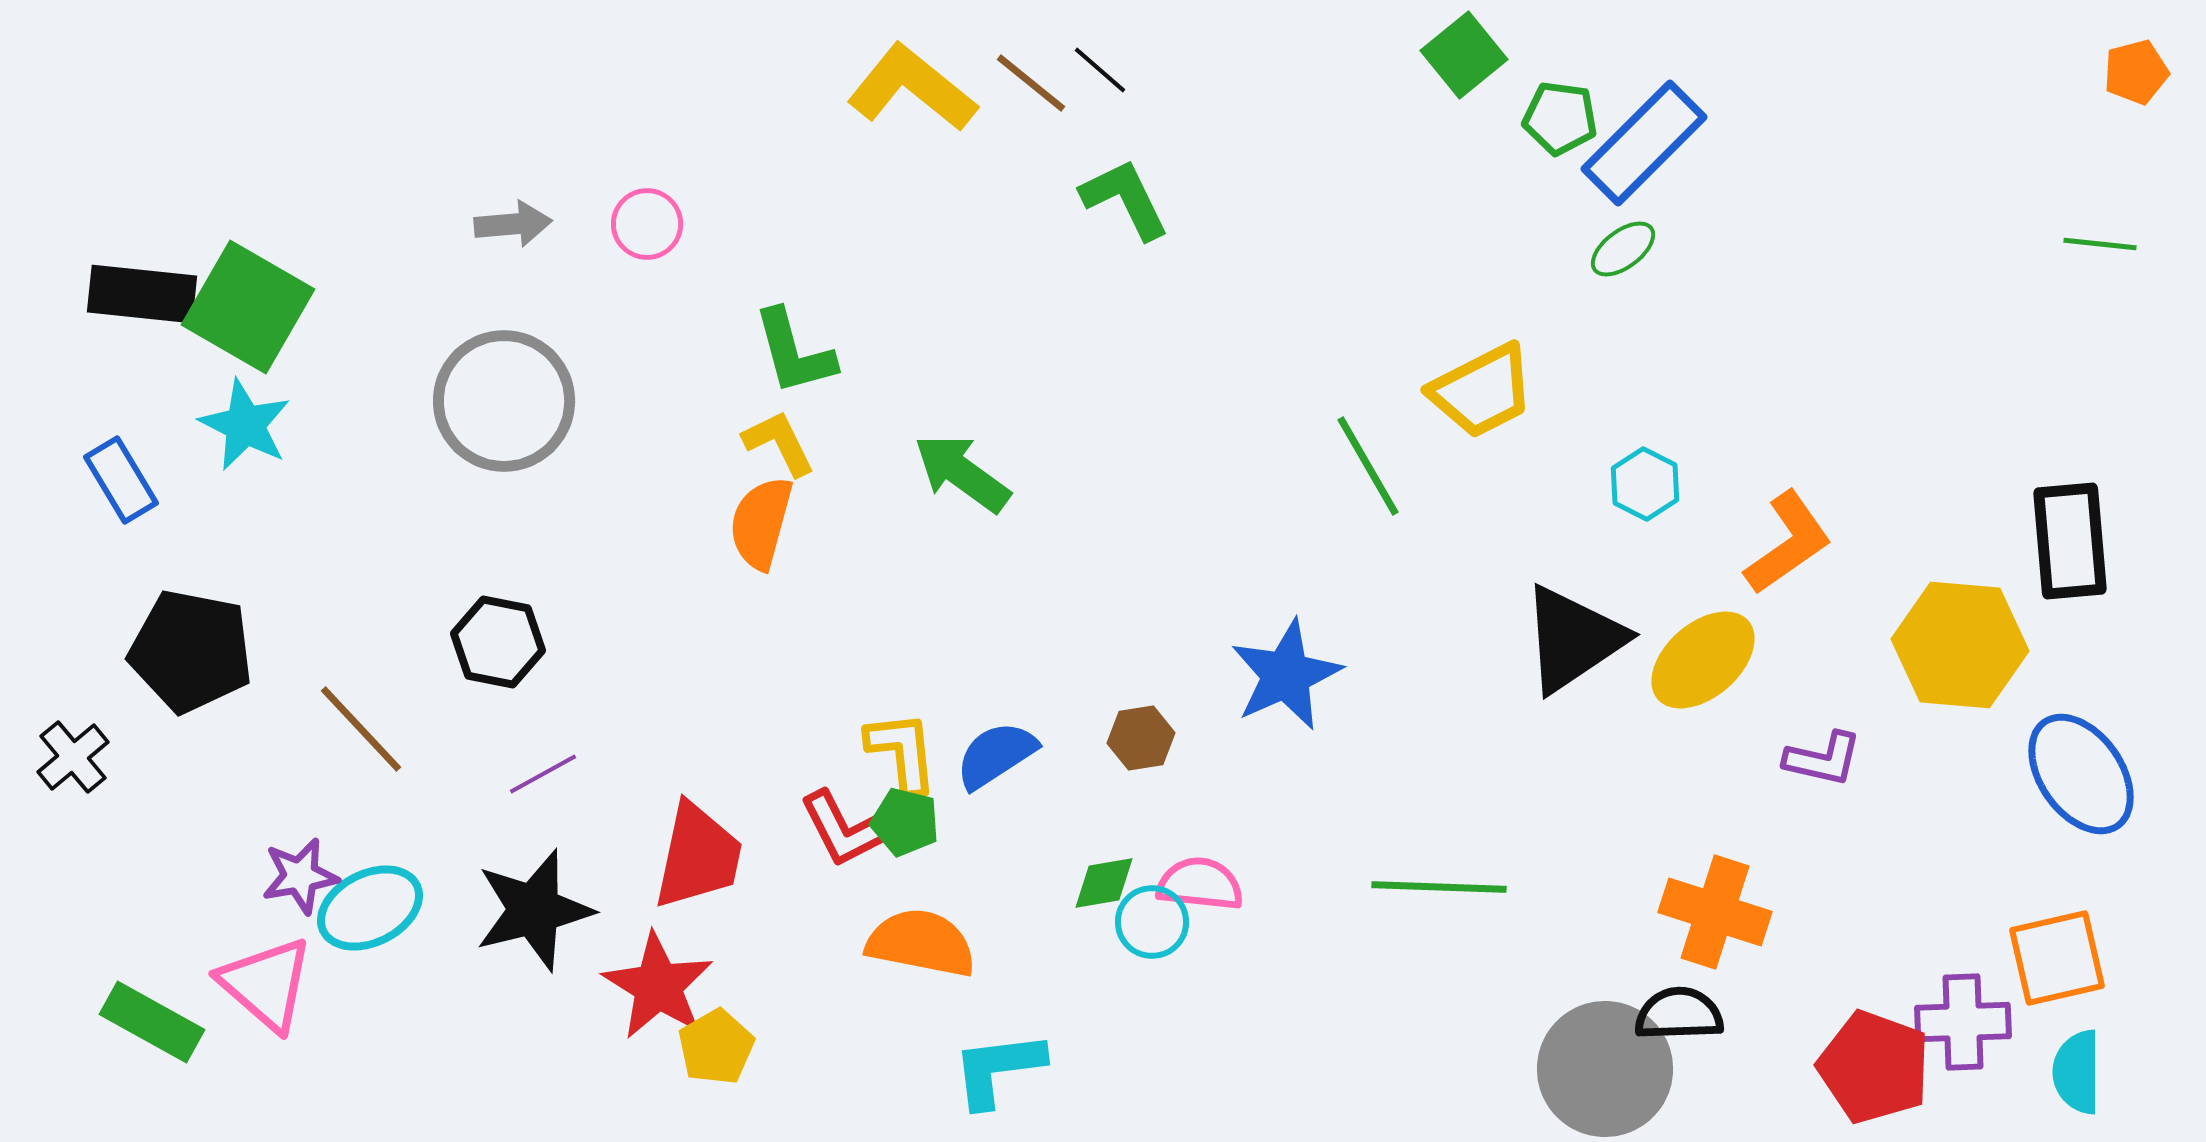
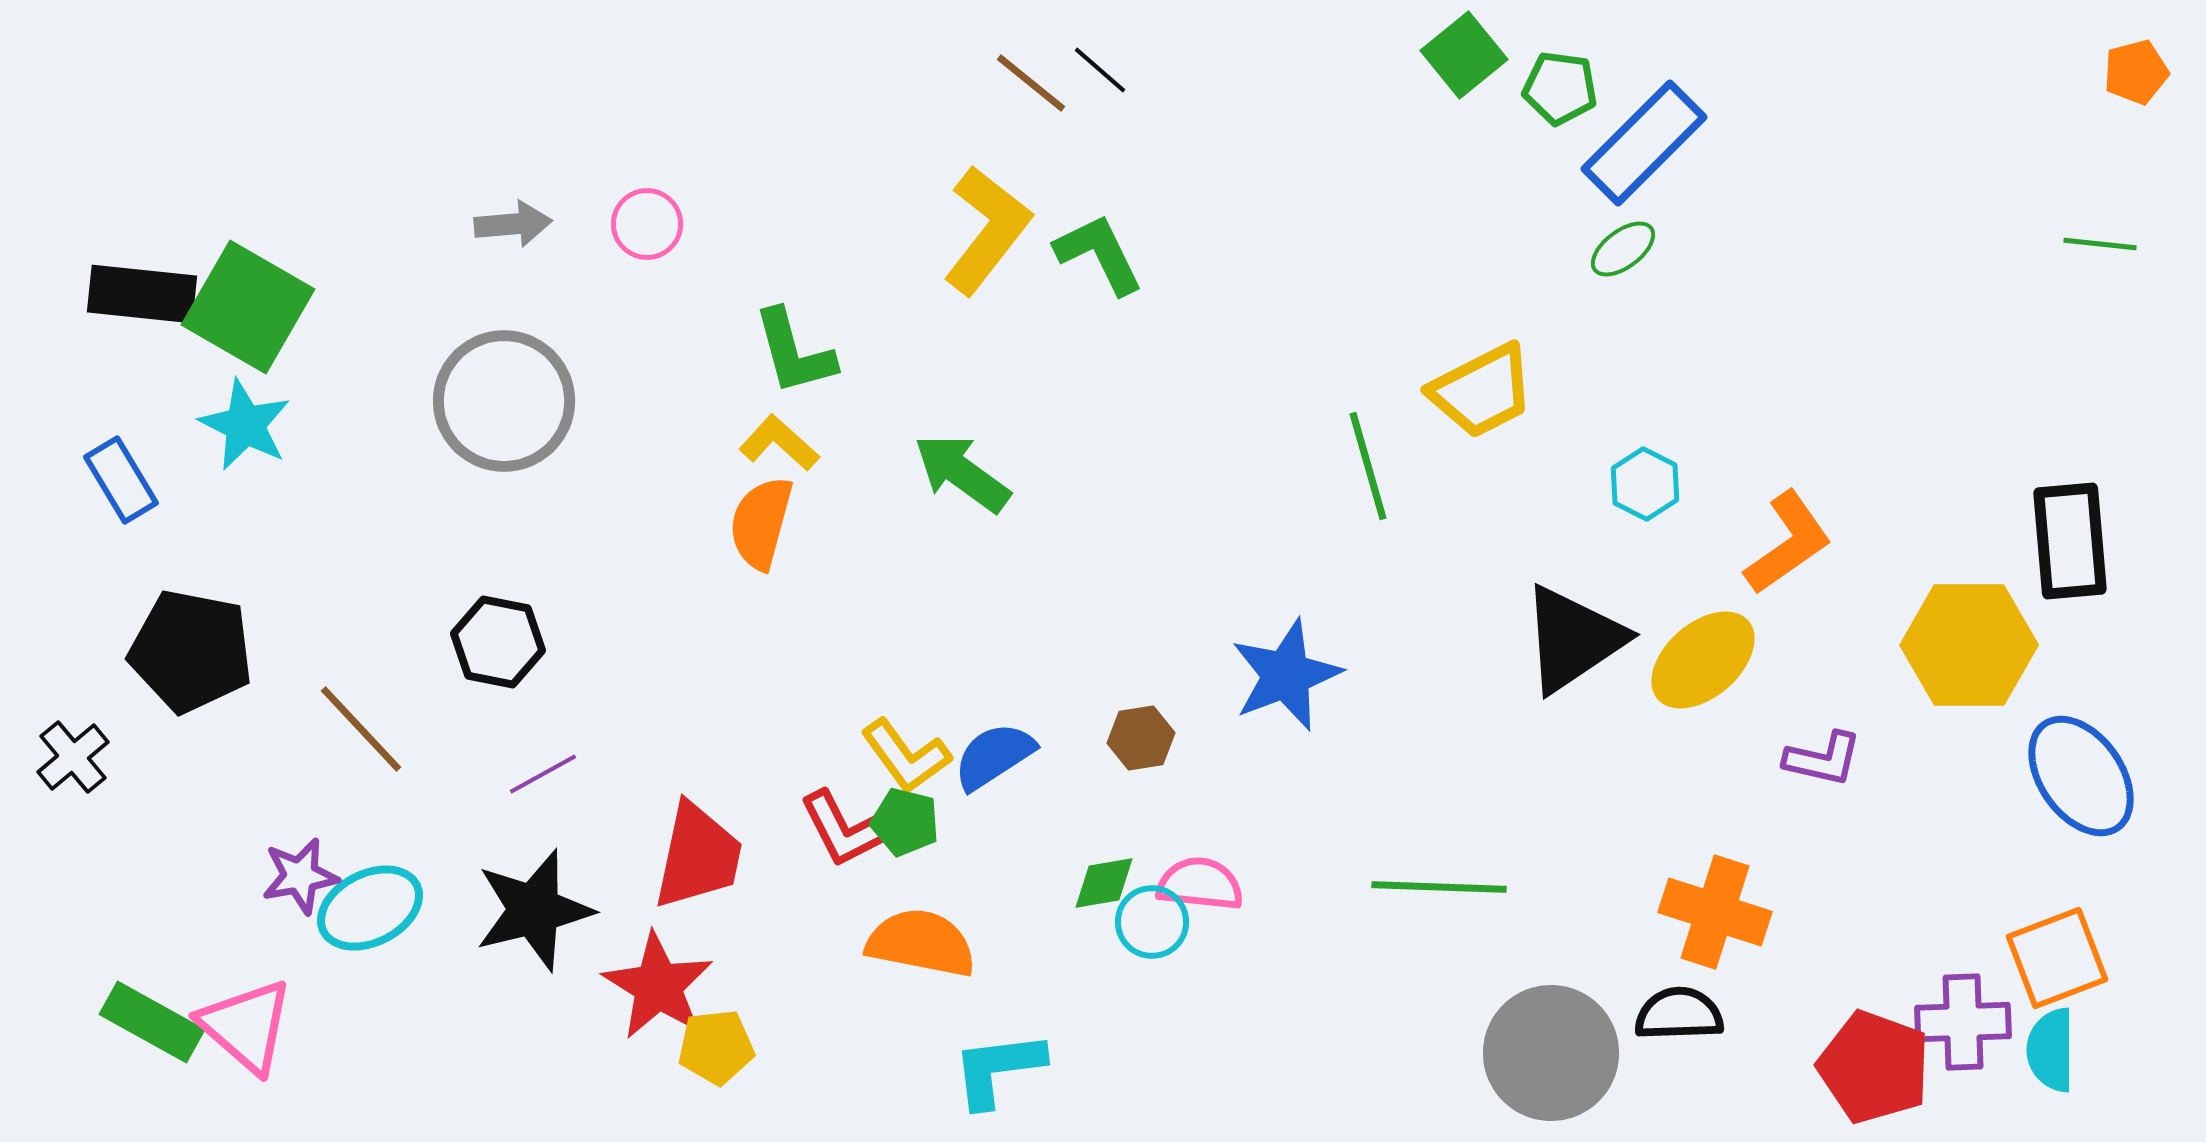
yellow L-shape at (912, 88): moved 75 px right, 142 px down; rotated 89 degrees clockwise
green pentagon at (1560, 118): moved 30 px up
green L-shape at (1125, 199): moved 26 px left, 55 px down
yellow L-shape at (779, 443): rotated 22 degrees counterclockwise
green line at (1368, 466): rotated 14 degrees clockwise
yellow hexagon at (1960, 645): moved 9 px right; rotated 5 degrees counterclockwise
blue star at (1286, 675): rotated 3 degrees clockwise
yellow L-shape at (902, 752): moved 4 px right, 4 px down; rotated 150 degrees clockwise
blue semicircle at (996, 755): moved 2 px left, 1 px down
blue ellipse at (2081, 774): moved 2 px down
orange square at (2057, 958): rotated 8 degrees counterclockwise
pink triangle at (266, 984): moved 20 px left, 42 px down
yellow pentagon at (716, 1047): rotated 24 degrees clockwise
gray circle at (1605, 1069): moved 54 px left, 16 px up
cyan semicircle at (2077, 1072): moved 26 px left, 22 px up
